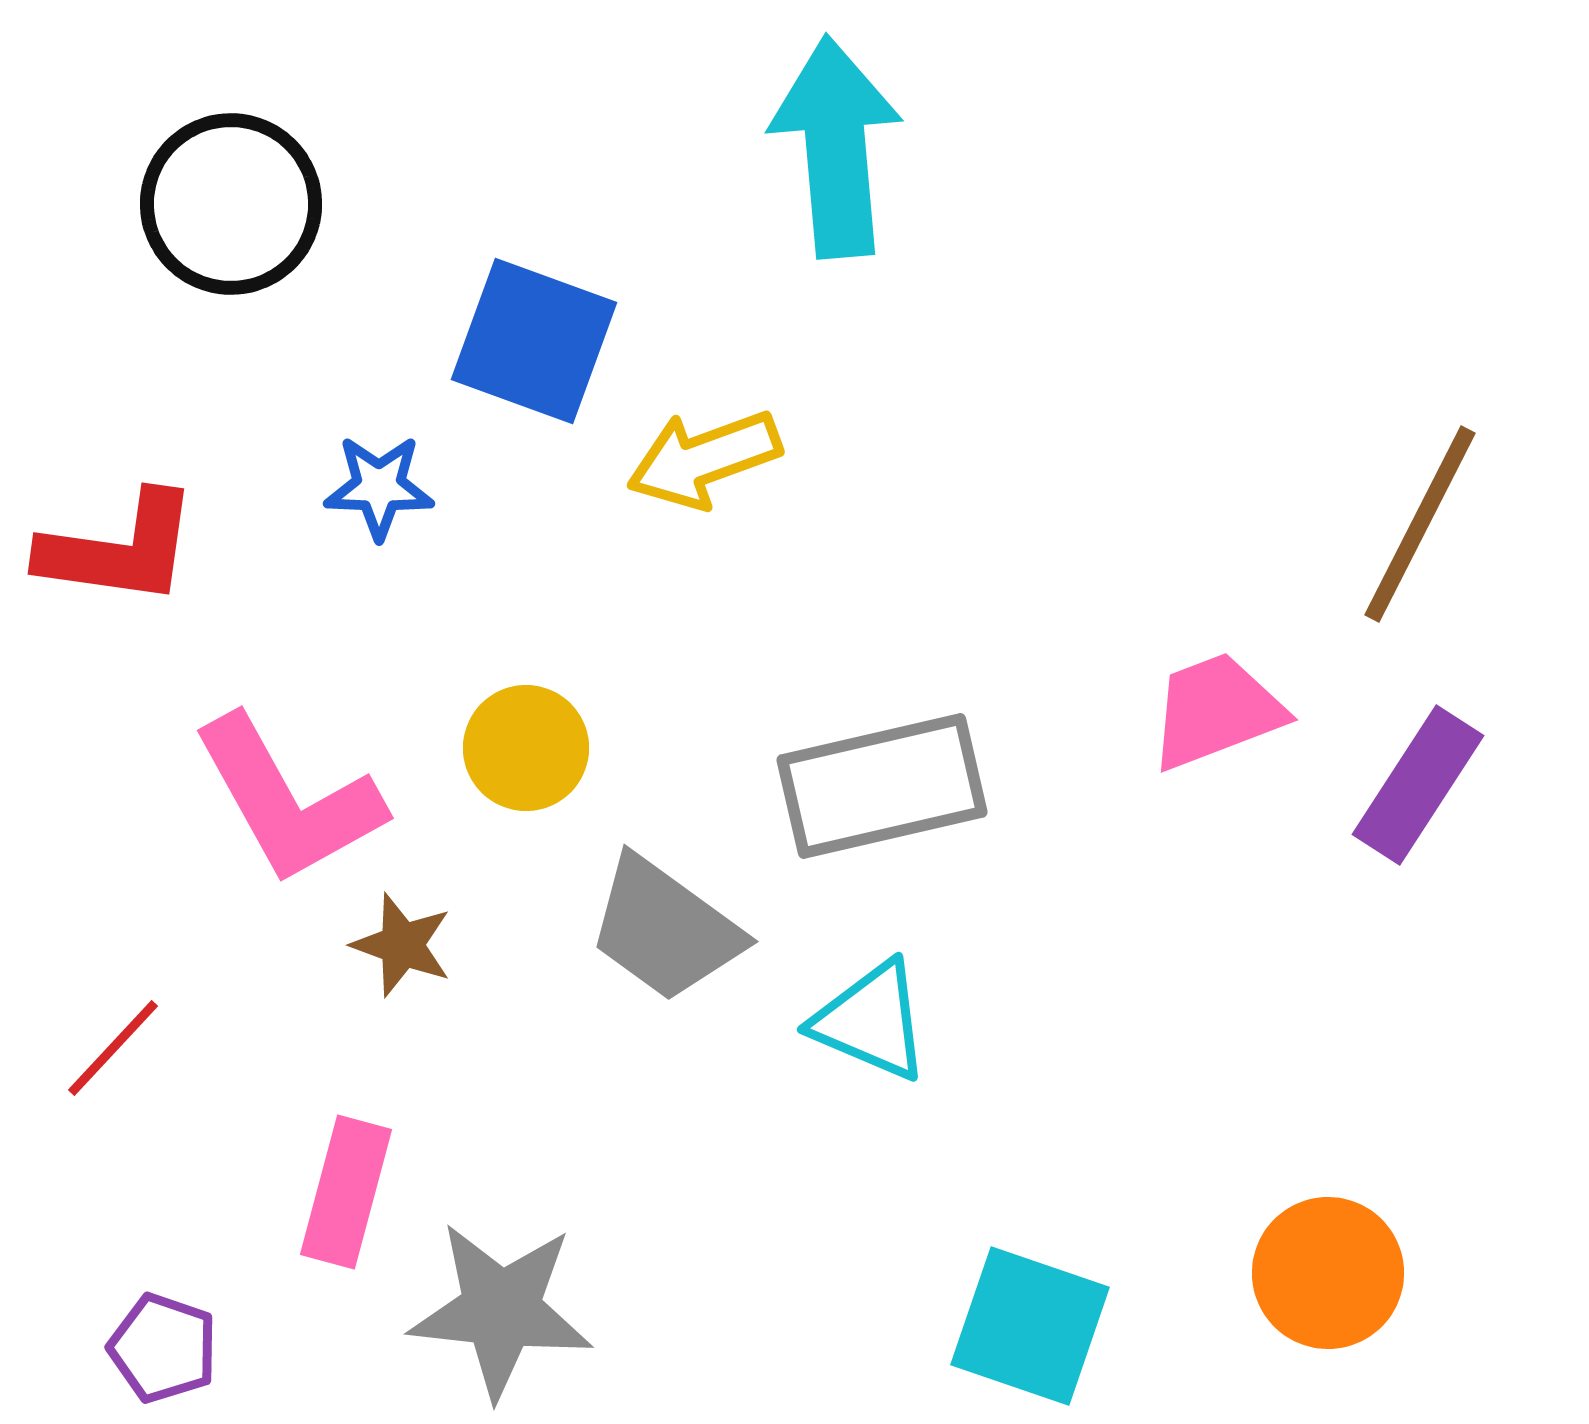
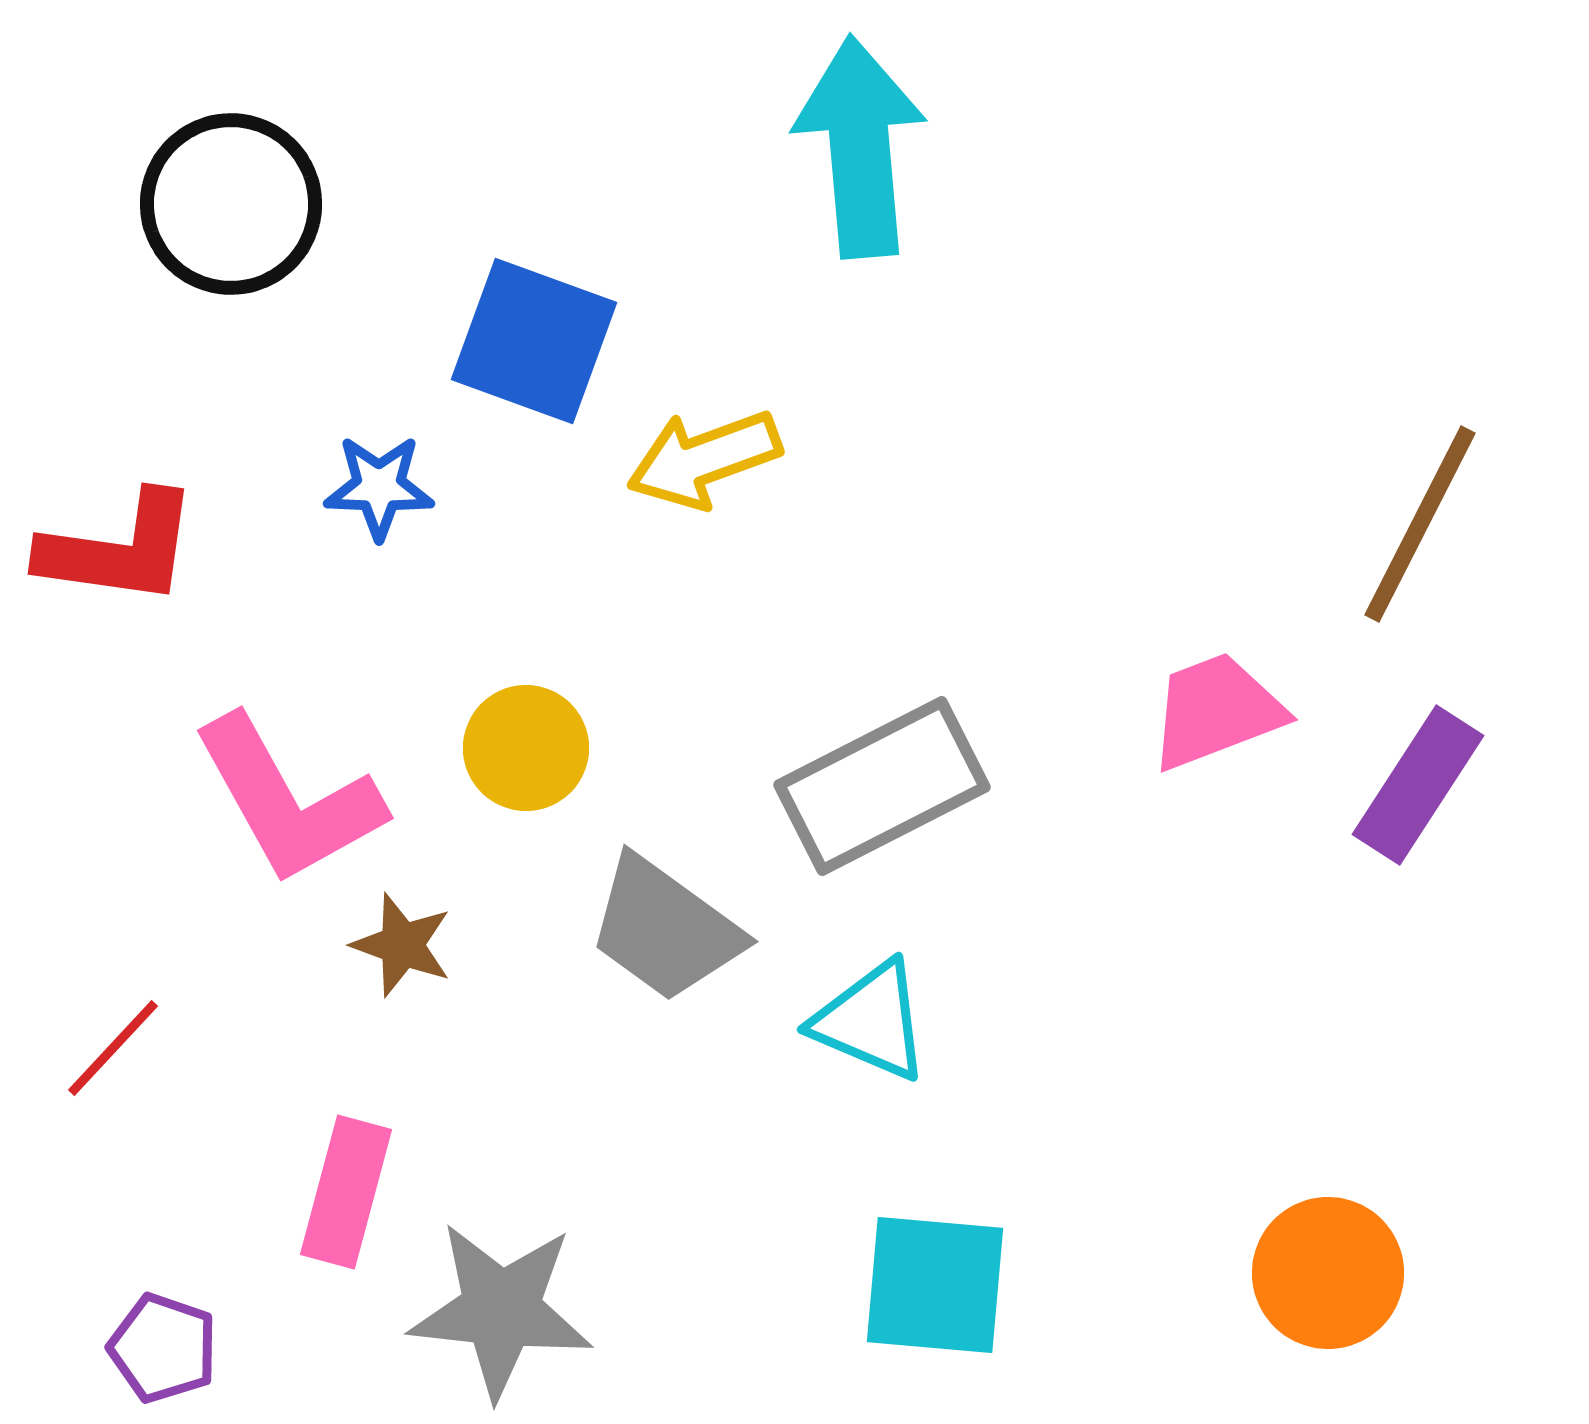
cyan arrow: moved 24 px right
gray rectangle: rotated 14 degrees counterclockwise
cyan square: moved 95 px left, 41 px up; rotated 14 degrees counterclockwise
